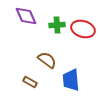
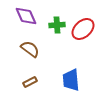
red ellipse: rotated 60 degrees counterclockwise
brown semicircle: moved 17 px left, 11 px up
brown rectangle: rotated 56 degrees counterclockwise
